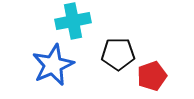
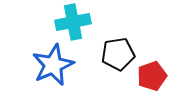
cyan cross: moved 1 px down
black pentagon: rotated 8 degrees counterclockwise
